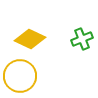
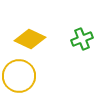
yellow circle: moved 1 px left
